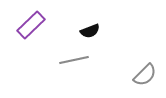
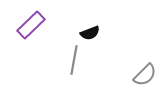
black semicircle: moved 2 px down
gray line: rotated 68 degrees counterclockwise
